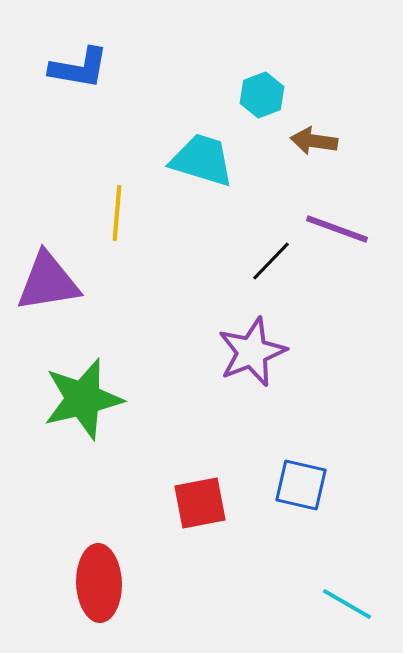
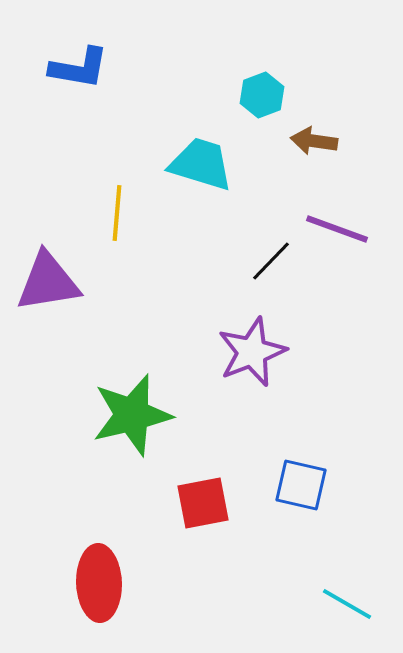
cyan trapezoid: moved 1 px left, 4 px down
green star: moved 49 px right, 16 px down
red square: moved 3 px right
